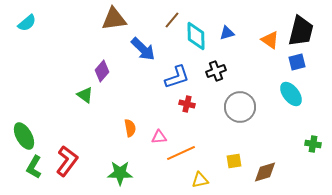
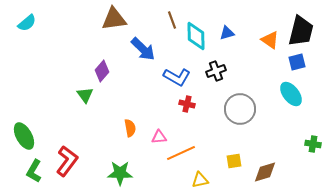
brown line: rotated 60 degrees counterclockwise
blue L-shape: rotated 48 degrees clockwise
green triangle: rotated 18 degrees clockwise
gray circle: moved 2 px down
green L-shape: moved 4 px down
